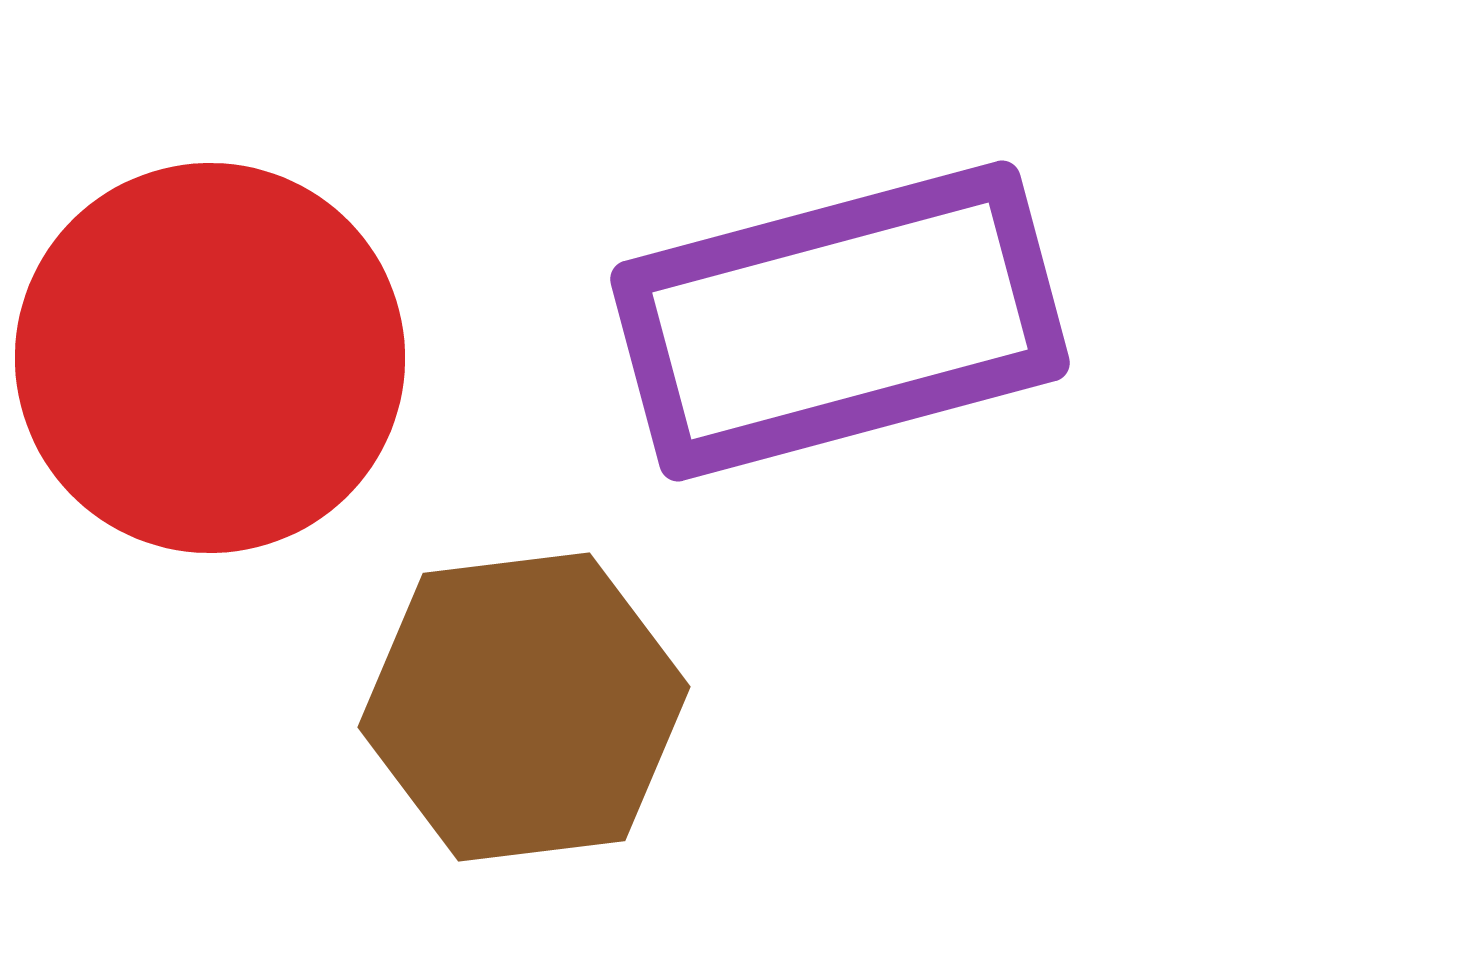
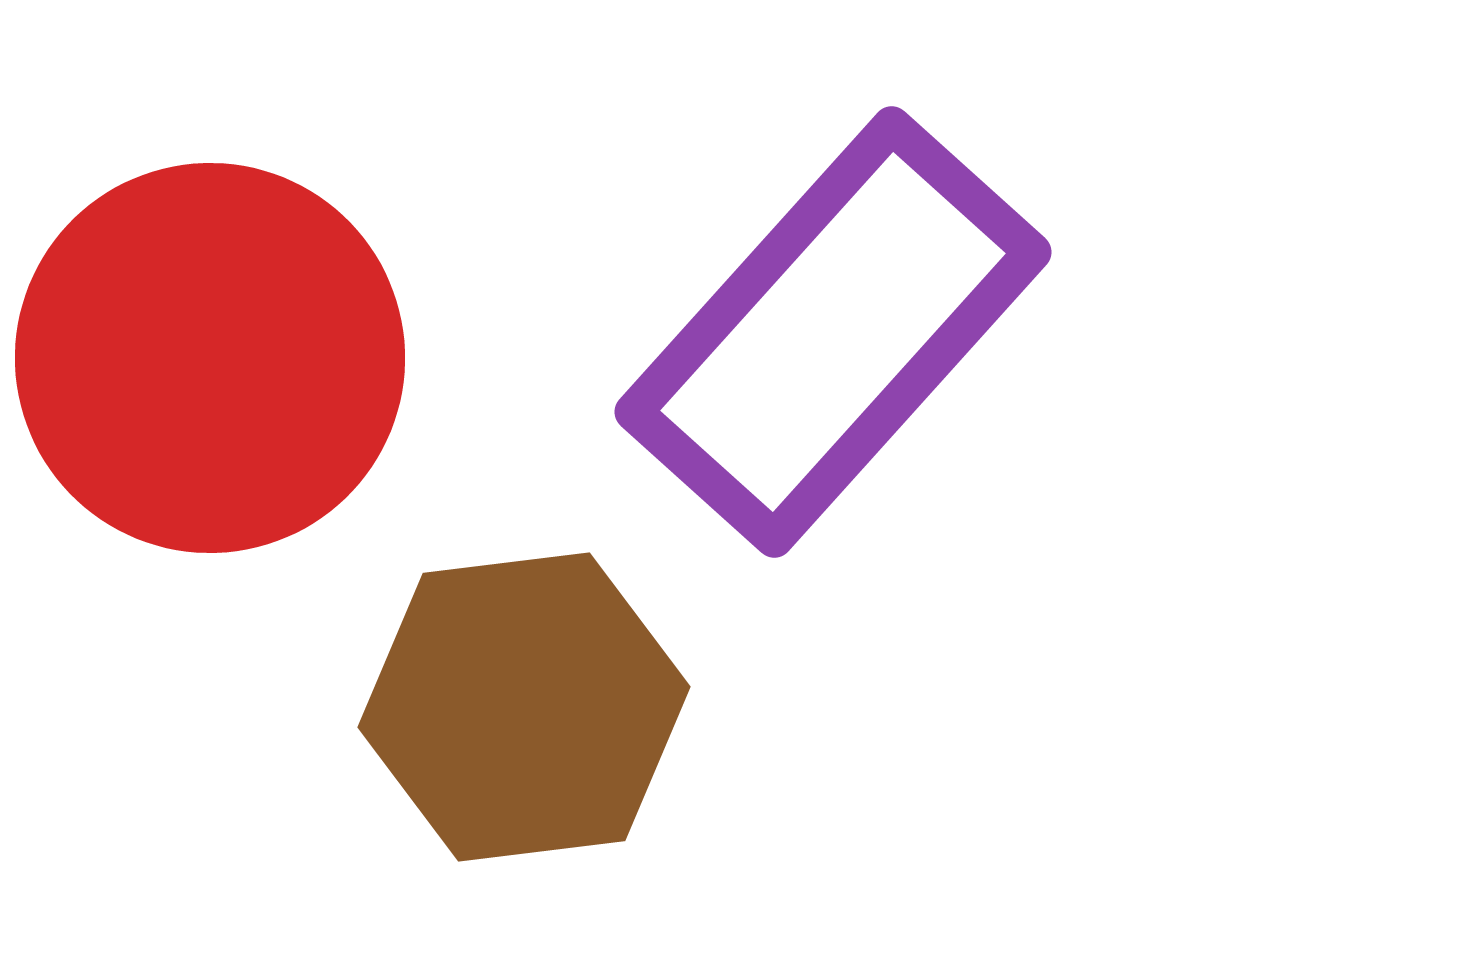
purple rectangle: moved 7 px left, 11 px down; rotated 33 degrees counterclockwise
